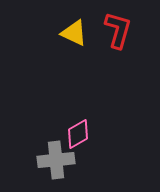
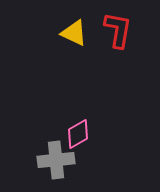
red L-shape: rotated 6 degrees counterclockwise
